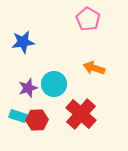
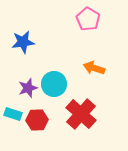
cyan rectangle: moved 5 px left, 2 px up
